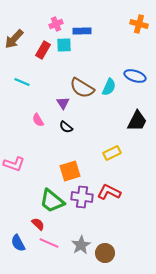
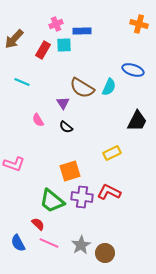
blue ellipse: moved 2 px left, 6 px up
